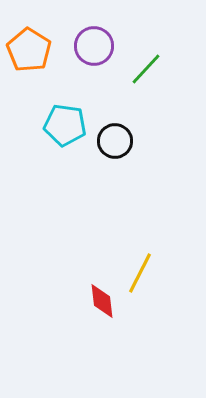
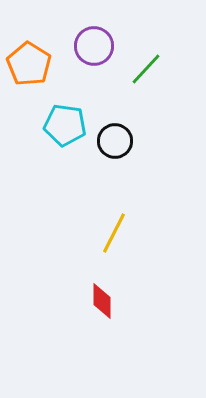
orange pentagon: moved 14 px down
yellow line: moved 26 px left, 40 px up
red diamond: rotated 6 degrees clockwise
